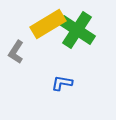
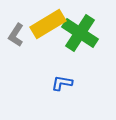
green cross: moved 3 px right, 3 px down
gray L-shape: moved 17 px up
